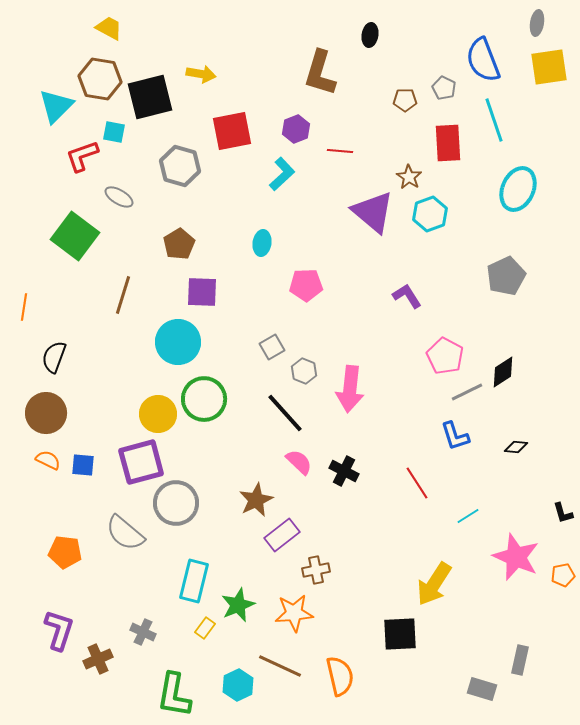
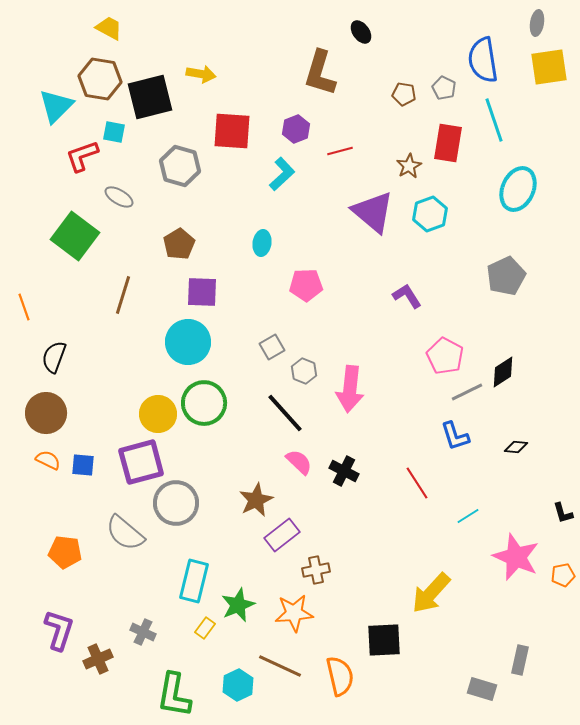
black ellipse at (370, 35): moved 9 px left, 3 px up; rotated 45 degrees counterclockwise
blue semicircle at (483, 60): rotated 12 degrees clockwise
brown pentagon at (405, 100): moved 1 px left, 6 px up; rotated 10 degrees clockwise
red square at (232, 131): rotated 15 degrees clockwise
red rectangle at (448, 143): rotated 12 degrees clockwise
red line at (340, 151): rotated 20 degrees counterclockwise
brown star at (409, 177): moved 11 px up; rotated 10 degrees clockwise
orange line at (24, 307): rotated 28 degrees counterclockwise
cyan circle at (178, 342): moved 10 px right
green circle at (204, 399): moved 4 px down
yellow arrow at (434, 584): moved 3 px left, 9 px down; rotated 9 degrees clockwise
black square at (400, 634): moved 16 px left, 6 px down
